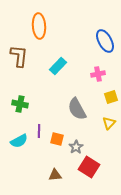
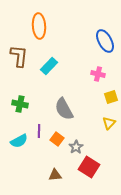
cyan rectangle: moved 9 px left
pink cross: rotated 24 degrees clockwise
gray semicircle: moved 13 px left
orange square: rotated 24 degrees clockwise
